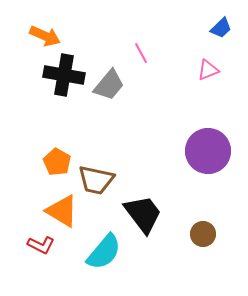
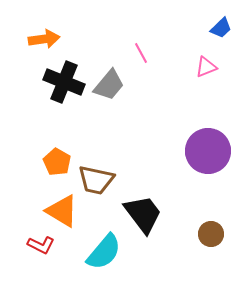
orange arrow: moved 1 px left, 3 px down; rotated 32 degrees counterclockwise
pink triangle: moved 2 px left, 3 px up
black cross: moved 7 px down; rotated 12 degrees clockwise
brown circle: moved 8 px right
